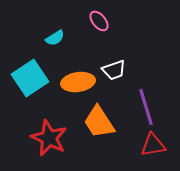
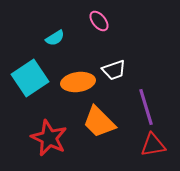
orange trapezoid: rotated 12 degrees counterclockwise
